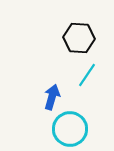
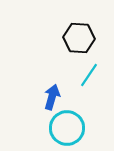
cyan line: moved 2 px right
cyan circle: moved 3 px left, 1 px up
